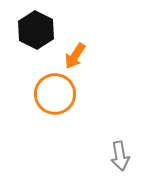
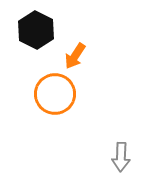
gray arrow: moved 1 px right, 1 px down; rotated 12 degrees clockwise
